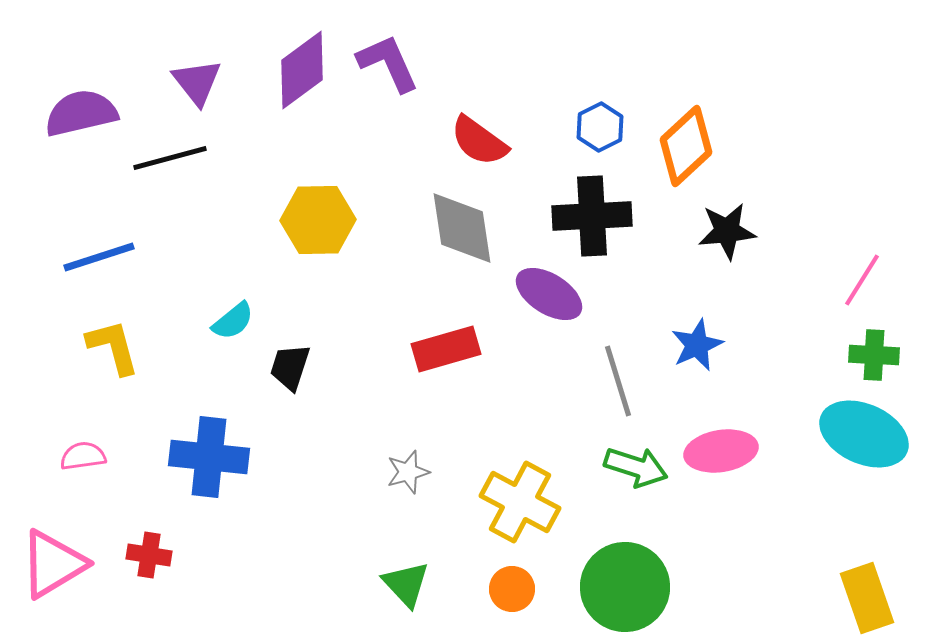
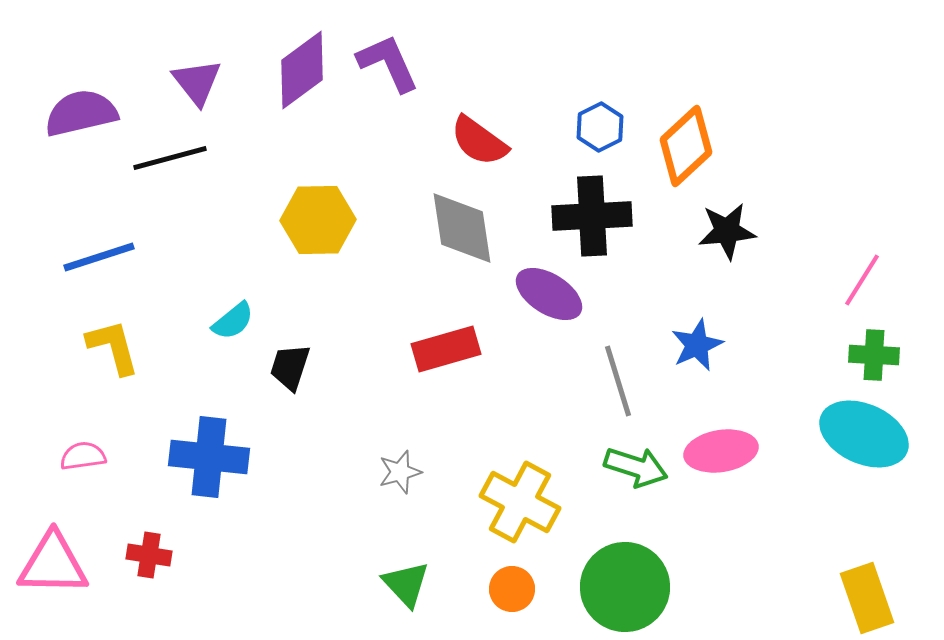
gray star: moved 8 px left
pink triangle: rotated 32 degrees clockwise
